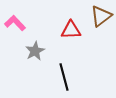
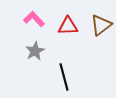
brown triangle: moved 9 px down
pink L-shape: moved 19 px right, 4 px up
red triangle: moved 3 px left, 4 px up
